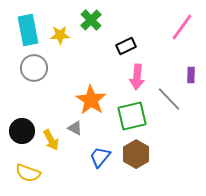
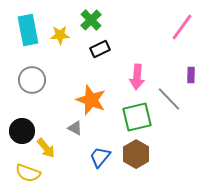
black rectangle: moved 26 px left, 3 px down
gray circle: moved 2 px left, 12 px down
orange star: rotated 12 degrees counterclockwise
green square: moved 5 px right, 1 px down
yellow arrow: moved 5 px left, 8 px down; rotated 10 degrees counterclockwise
